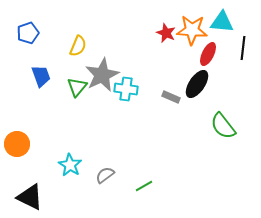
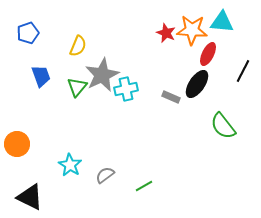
black line: moved 23 px down; rotated 20 degrees clockwise
cyan cross: rotated 20 degrees counterclockwise
